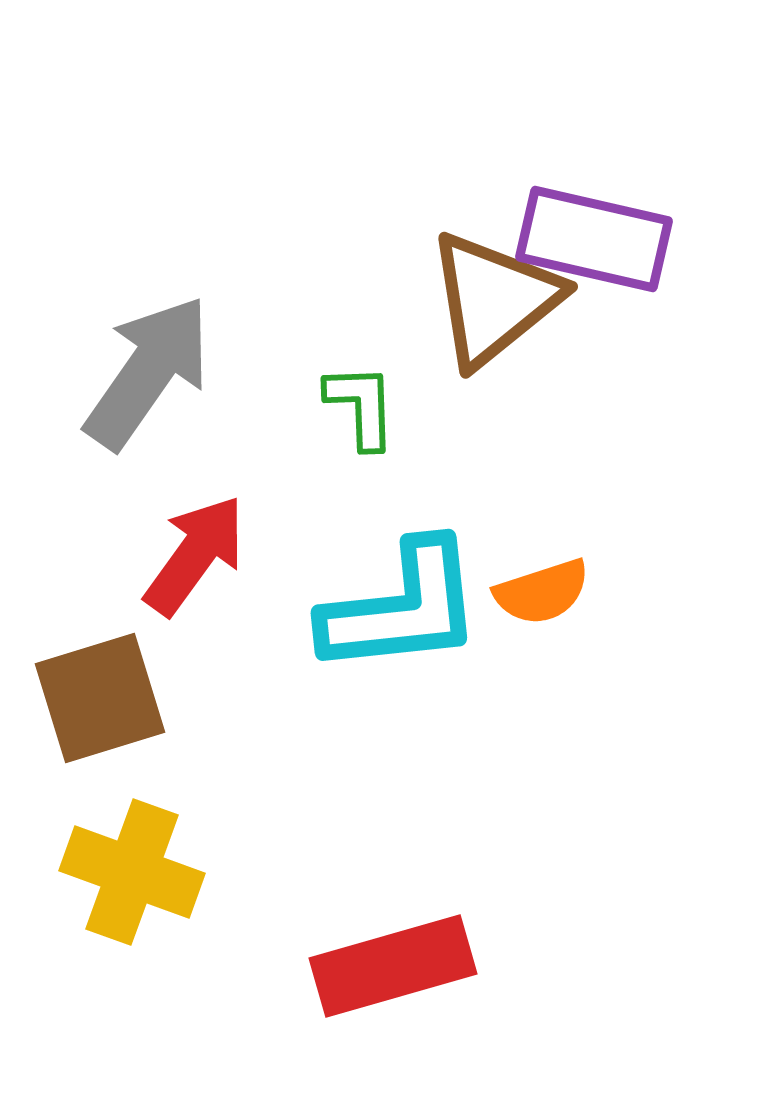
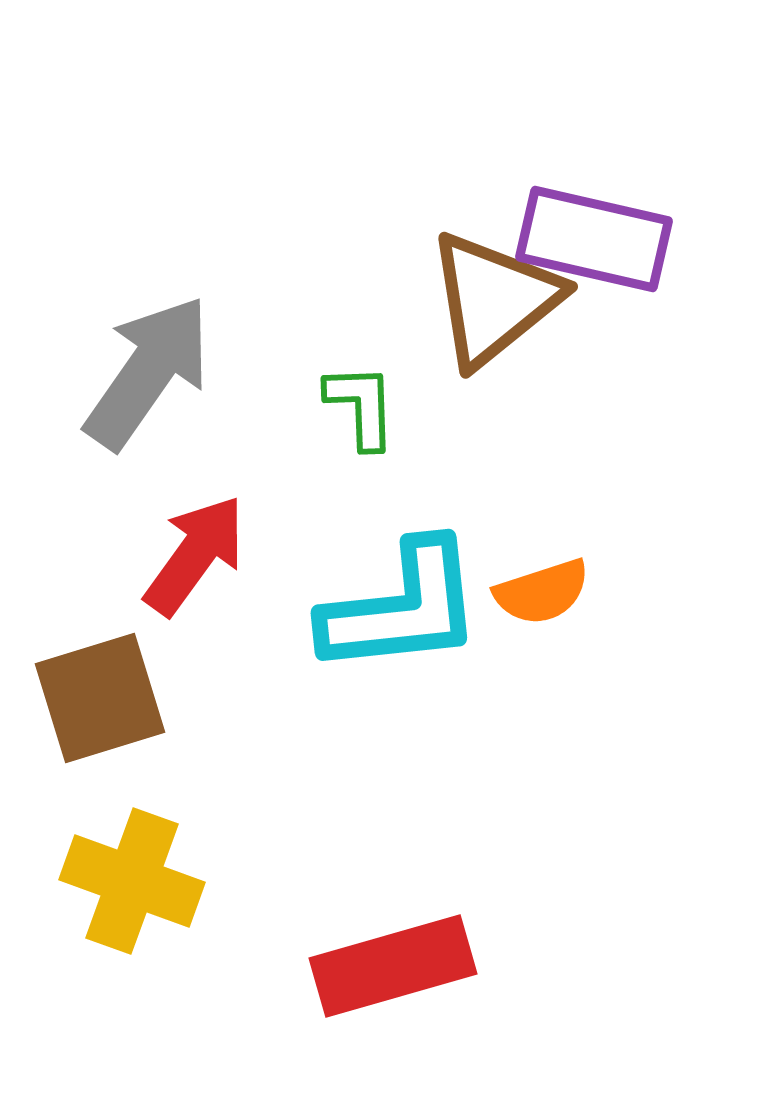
yellow cross: moved 9 px down
